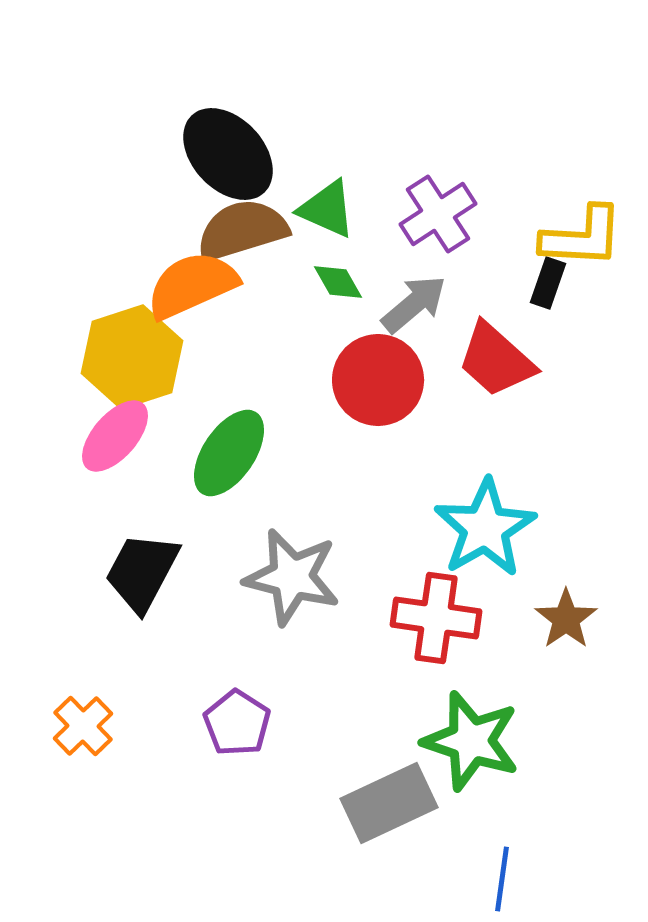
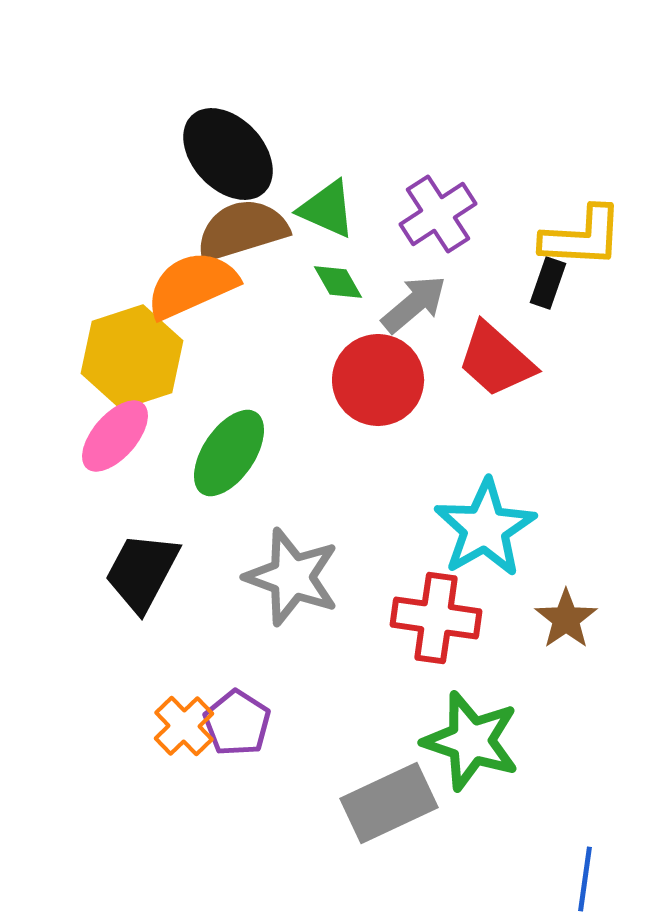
gray star: rotated 6 degrees clockwise
orange cross: moved 101 px right
blue line: moved 83 px right
